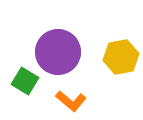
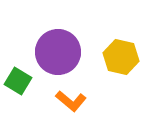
yellow hexagon: rotated 24 degrees clockwise
green square: moved 7 px left
